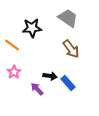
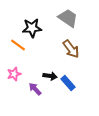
orange line: moved 6 px right
pink star: moved 2 px down; rotated 16 degrees clockwise
purple arrow: moved 2 px left
